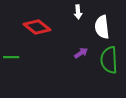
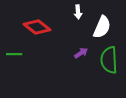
white semicircle: rotated 150 degrees counterclockwise
green line: moved 3 px right, 3 px up
